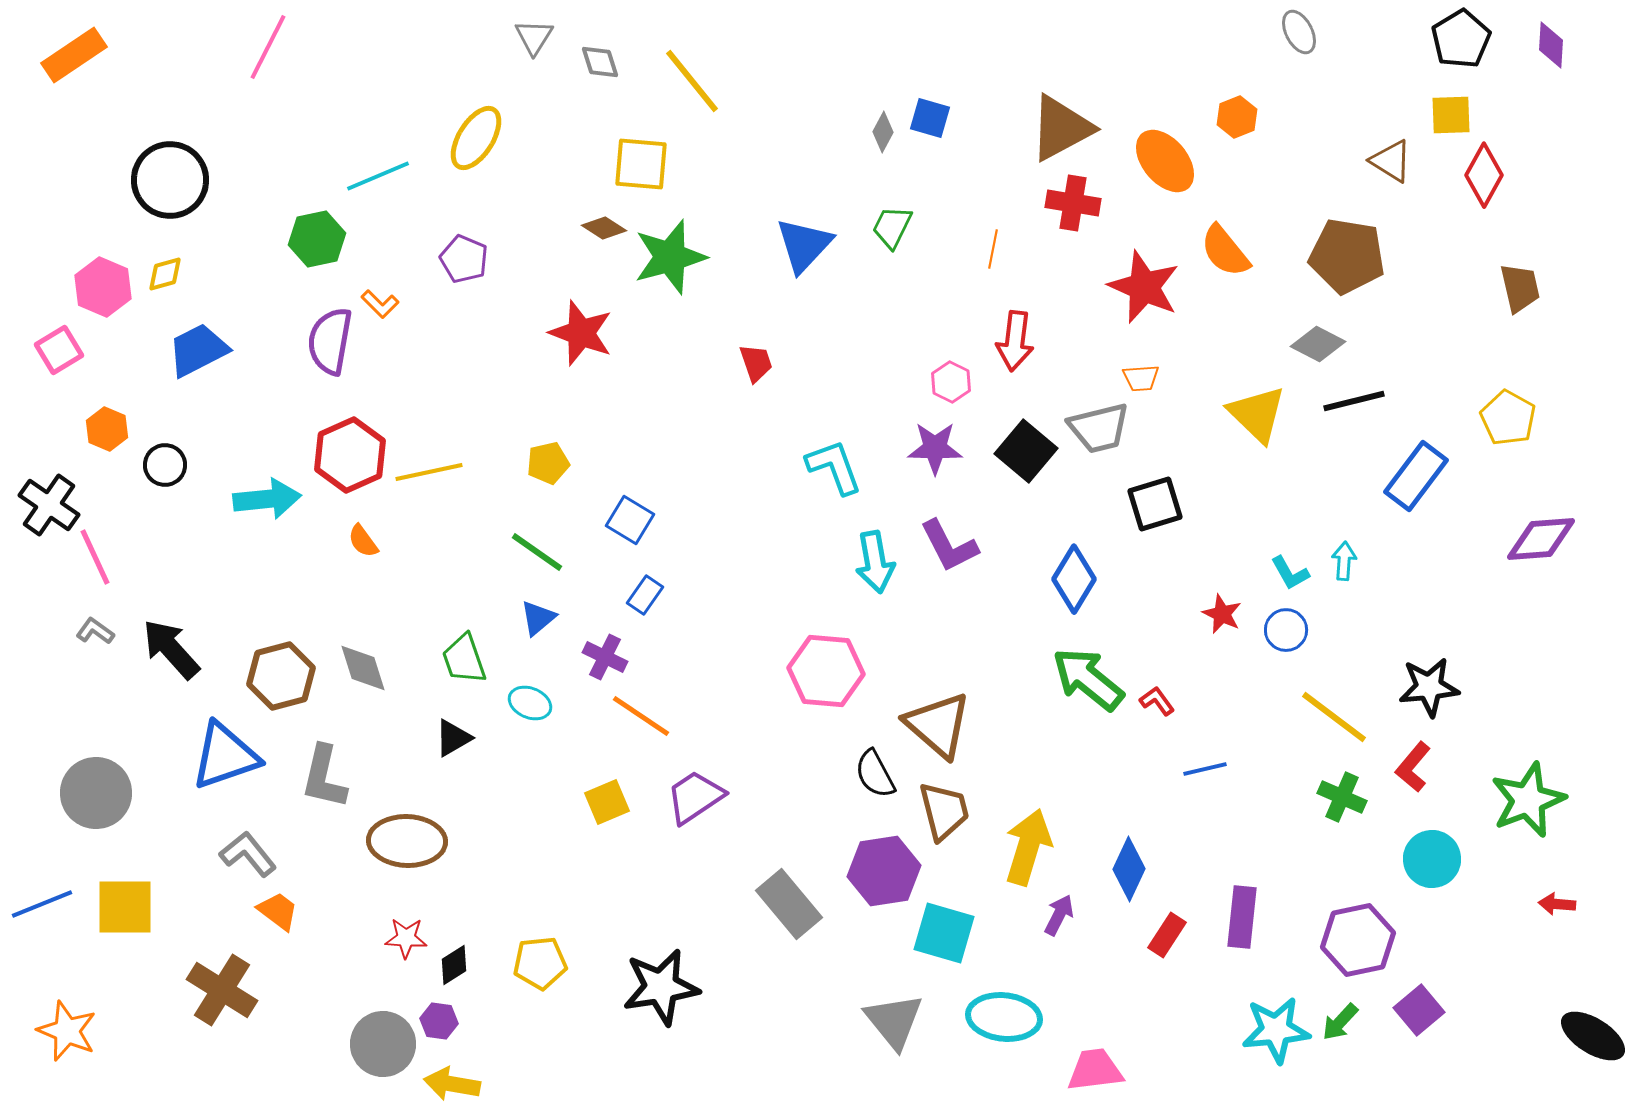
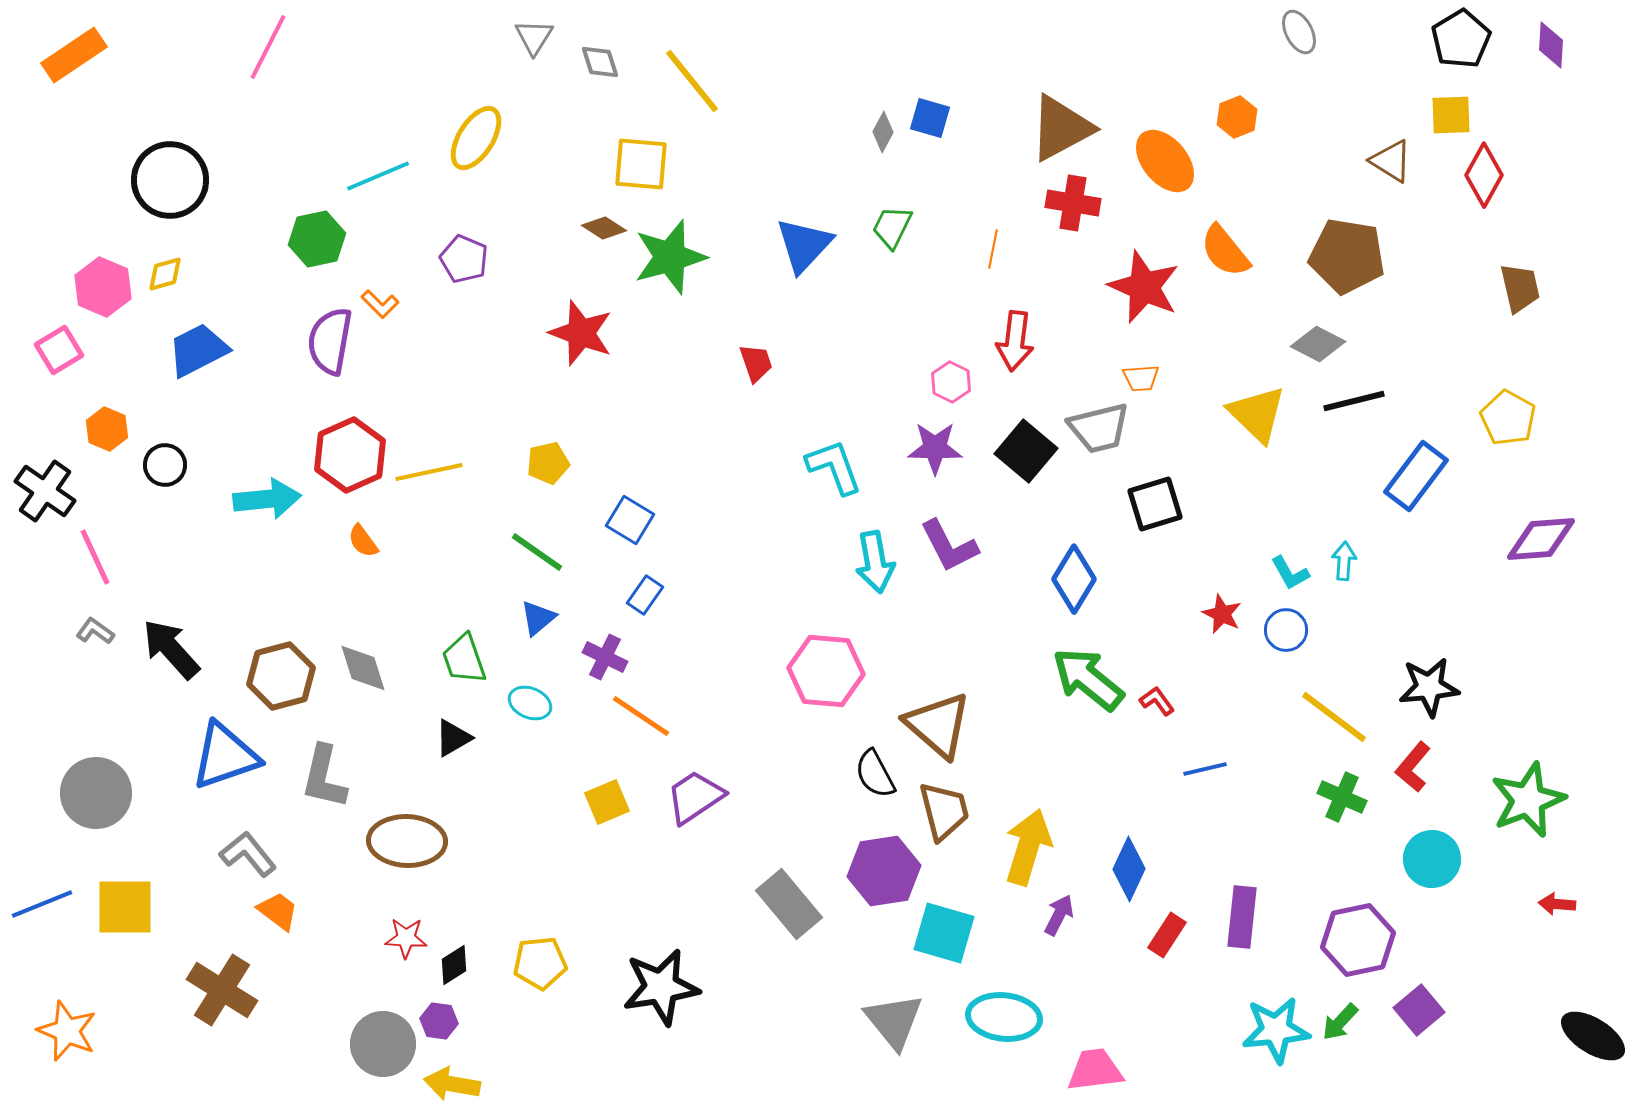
black cross at (49, 505): moved 4 px left, 14 px up
